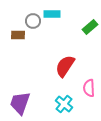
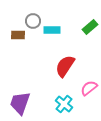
cyan rectangle: moved 16 px down
pink semicircle: rotated 54 degrees clockwise
